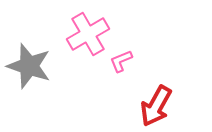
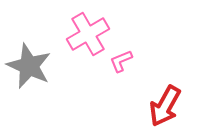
gray star: rotated 6 degrees clockwise
red arrow: moved 9 px right
